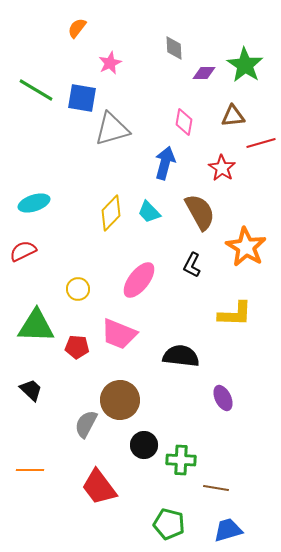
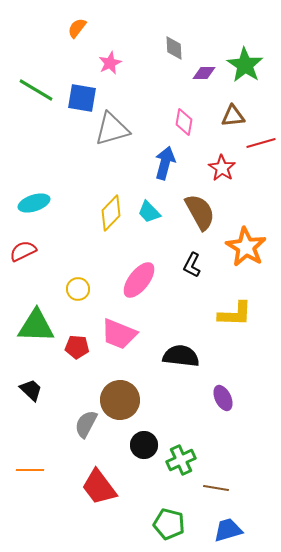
green cross: rotated 28 degrees counterclockwise
